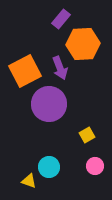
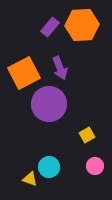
purple rectangle: moved 11 px left, 8 px down
orange hexagon: moved 1 px left, 19 px up
orange square: moved 1 px left, 2 px down
yellow triangle: moved 1 px right, 2 px up
